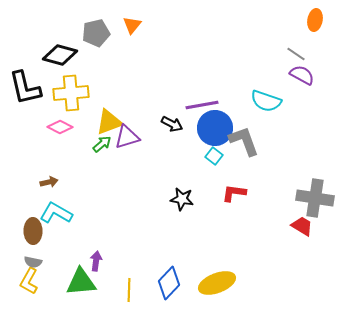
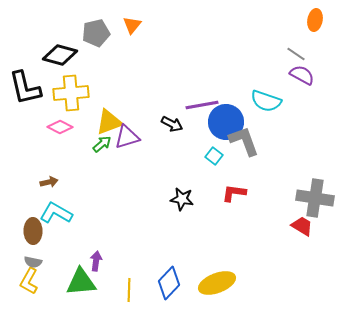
blue circle: moved 11 px right, 6 px up
